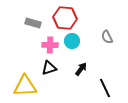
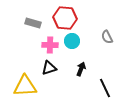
black arrow: rotated 16 degrees counterclockwise
